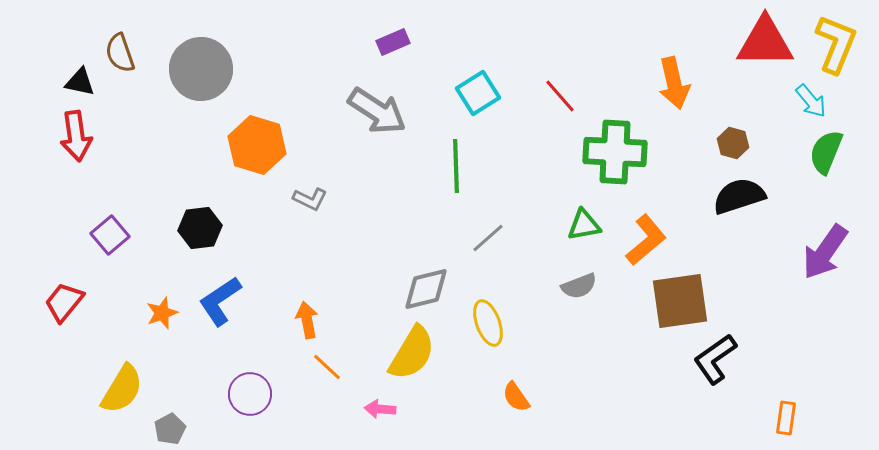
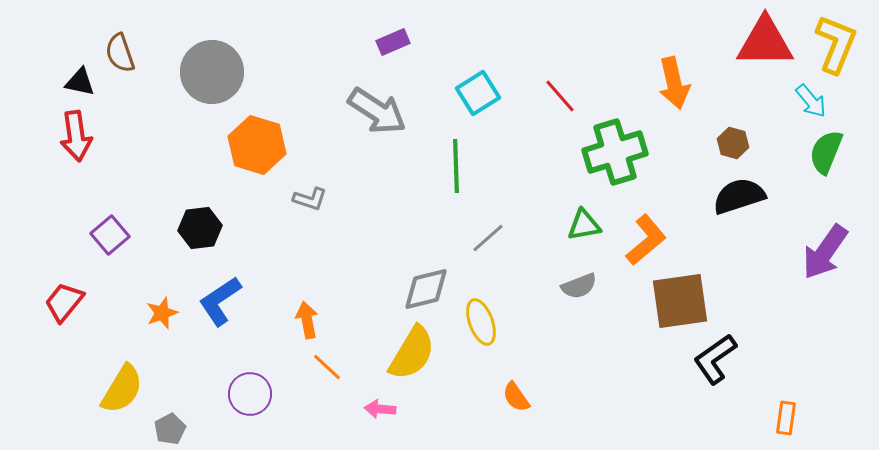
gray circle at (201, 69): moved 11 px right, 3 px down
green cross at (615, 152): rotated 20 degrees counterclockwise
gray L-shape at (310, 199): rotated 8 degrees counterclockwise
yellow ellipse at (488, 323): moved 7 px left, 1 px up
